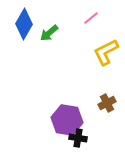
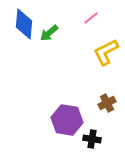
blue diamond: rotated 24 degrees counterclockwise
black cross: moved 14 px right, 1 px down
